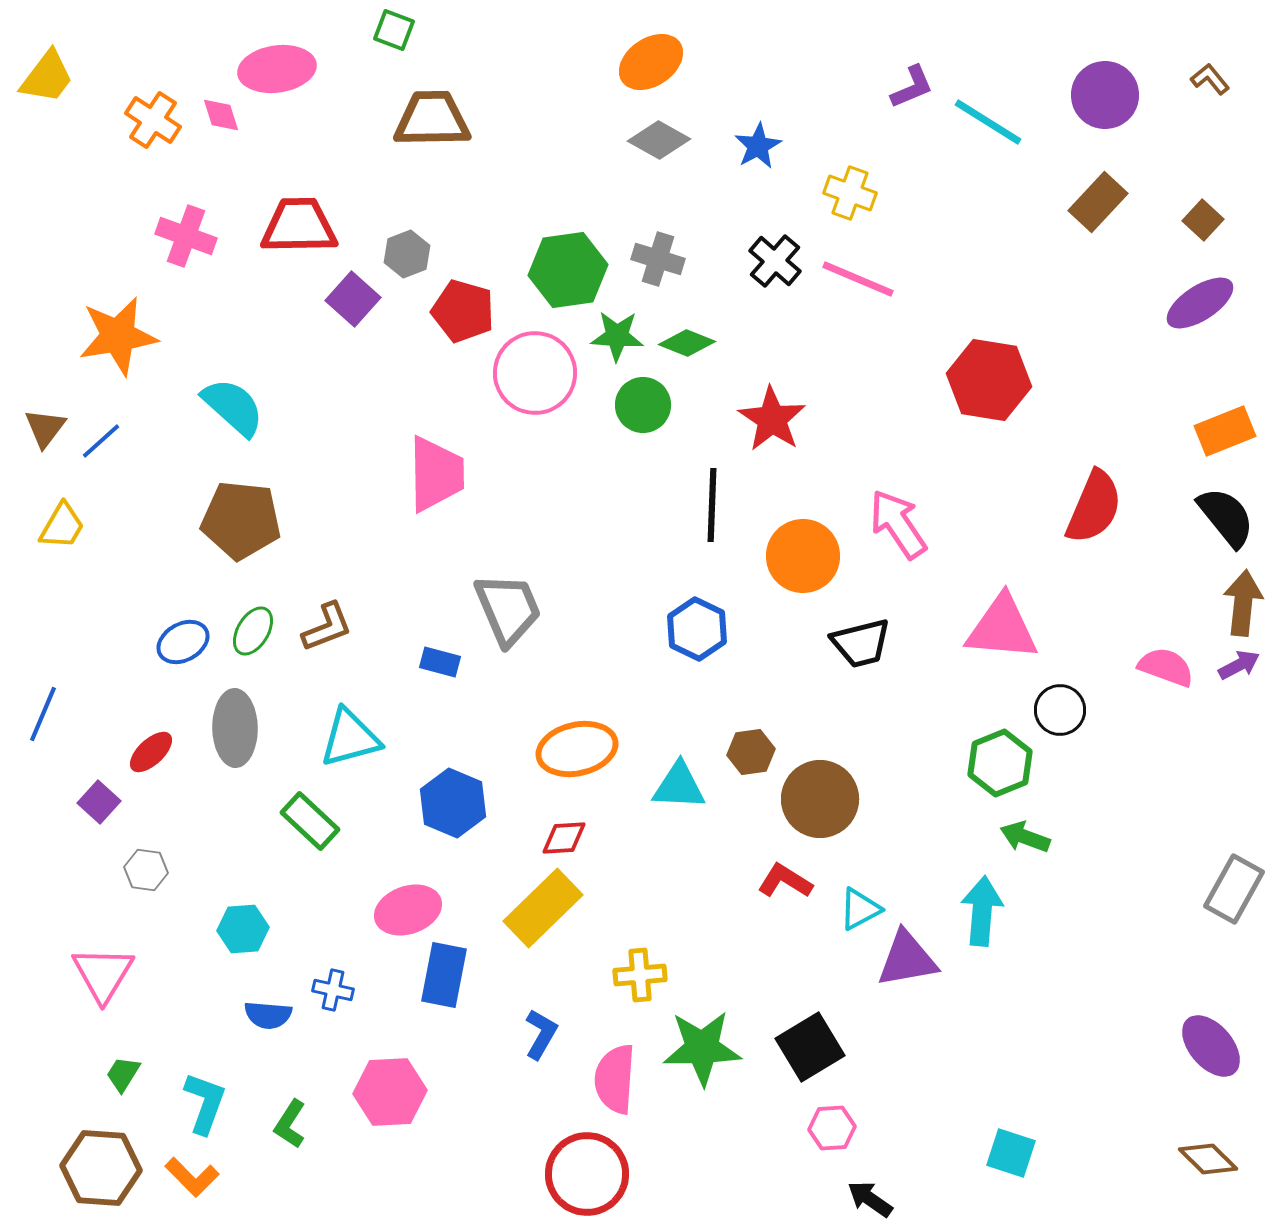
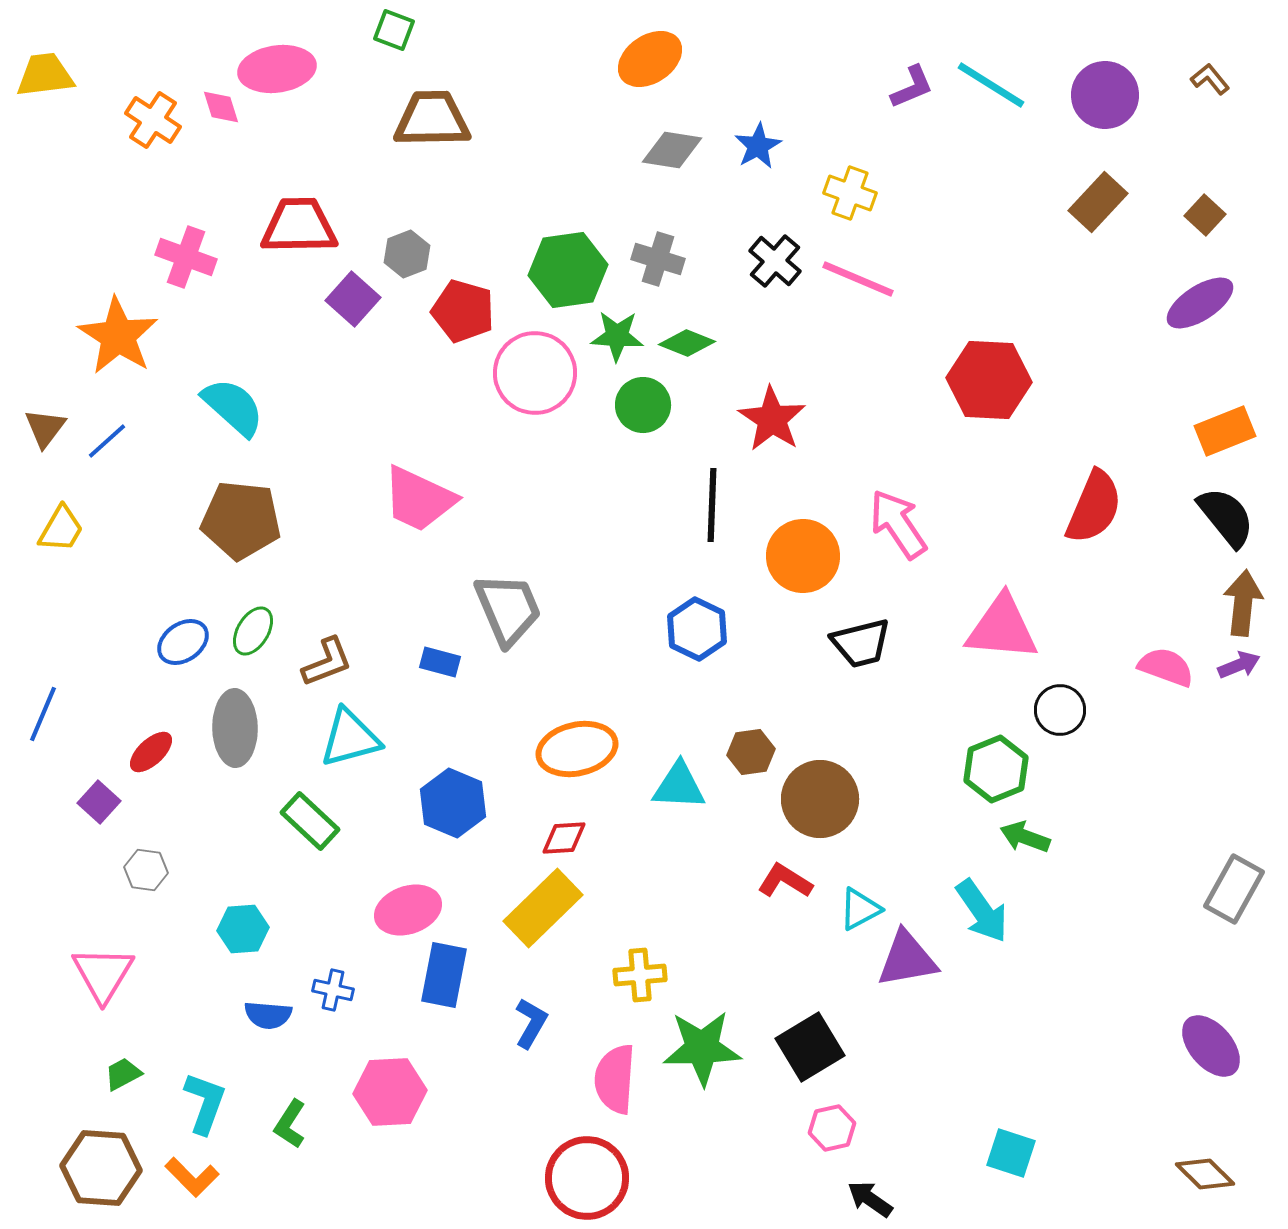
orange ellipse at (651, 62): moved 1 px left, 3 px up
yellow trapezoid at (47, 77): moved 2 px left, 2 px up; rotated 134 degrees counterclockwise
pink diamond at (221, 115): moved 8 px up
cyan line at (988, 122): moved 3 px right, 37 px up
gray diamond at (659, 140): moved 13 px right, 10 px down; rotated 20 degrees counterclockwise
brown square at (1203, 220): moved 2 px right, 5 px up
pink cross at (186, 236): moved 21 px down
orange star at (118, 336): rotated 30 degrees counterclockwise
red hexagon at (989, 380): rotated 6 degrees counterclockwise
blue line at (101, 441): moved 6 px right
pink trapezoid at (436, 474): moved 17 px left, 25 px down; rotated 116 degrees clockwise
yellow trapezoid at (62, 526): moved 1 px left, 3 px down
brown L-shape at (327, 627): moved 35 px down
blue ellipse at (183, 642): rotated 6 degrees counterclockwise
purple arrow at (1239, 665): rotated 6 degrees clockwise
green hexagon at (1000, 763): moved 4 px left, 6 px down
cyan arrow at (982, 911): rotated 140 degrees clockwise
blue L-shape at (541, 1034): moved 10 px left, 11 px up
green trapezoid at (123, 1074): rotated 30 degrees clockwise
pink hexagon at (832, 1128): rotated 9 degrees counterclockwise
brown diamond at (1208, 1159): moved 3 px left, 15 px down
red circle at (587, 1174): moved 4 px down
